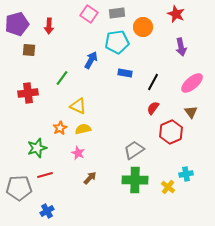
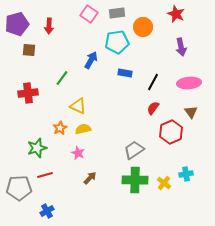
pink ellipse: moved 3 px left; rotated 35 degrees clockwise
yellow cross: moved 4 px left, 4 px up
